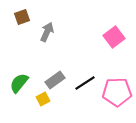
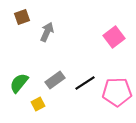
yellow square: moved 5 px left, 5 px down
